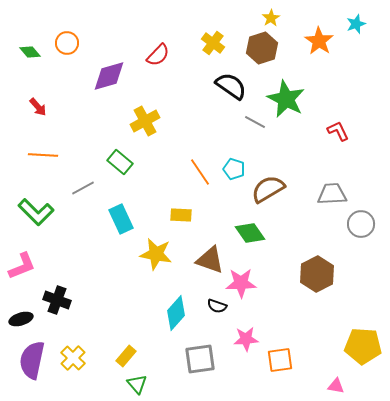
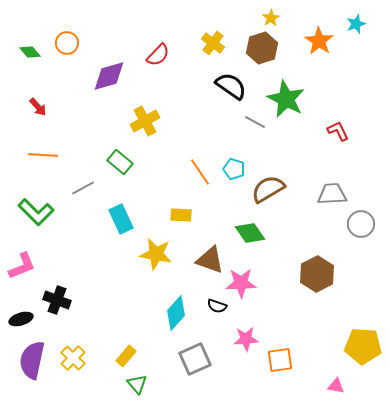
gray square at (200, 359): moved 5 px left; rotated 16 degrees counterclockwise
